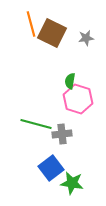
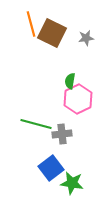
pink hexagon: rotated 16 degrees clockwise
